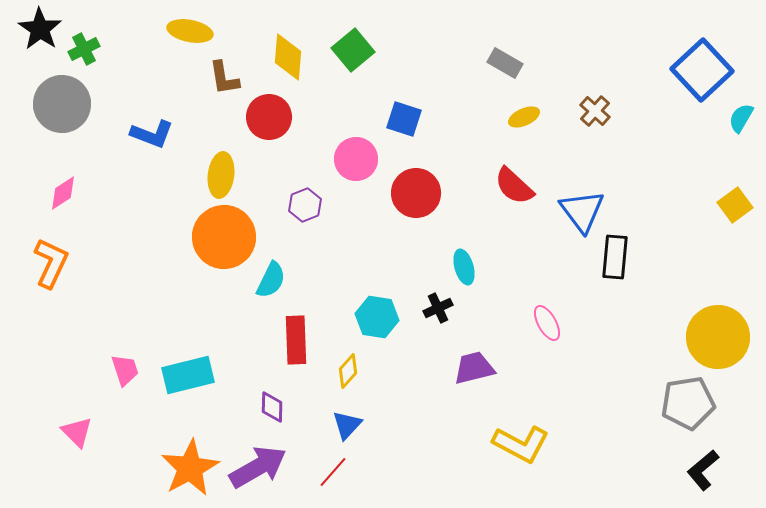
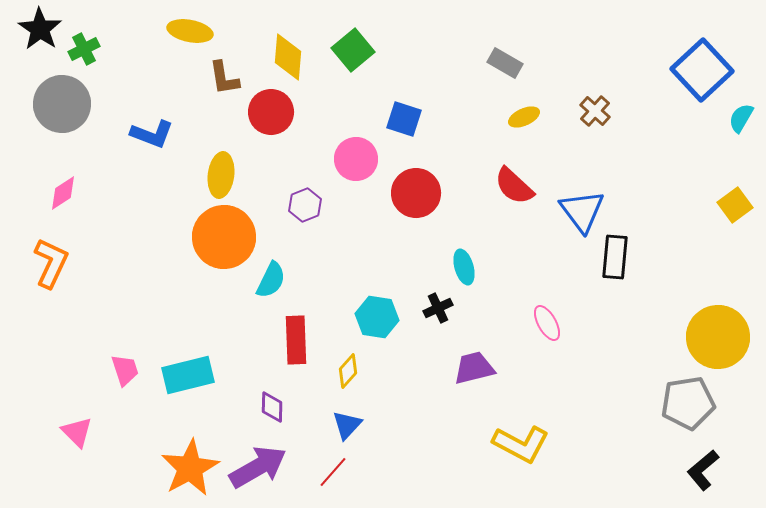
red circle at (269, 117): moved 2 px right, 5 px up
